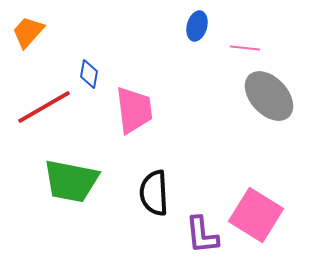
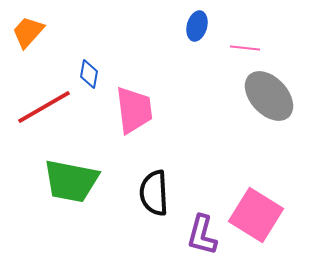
purple L-shape: rotated 21 degrees clockwise
